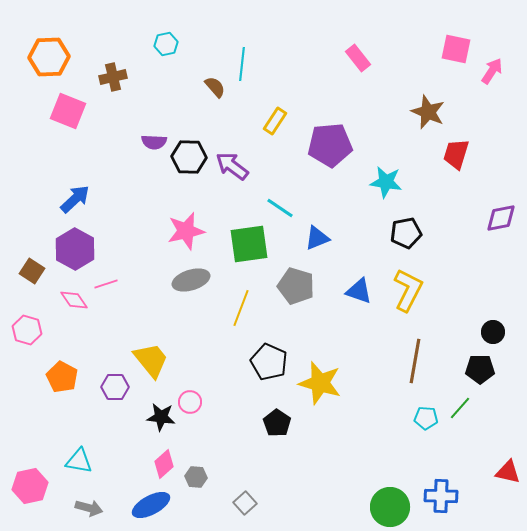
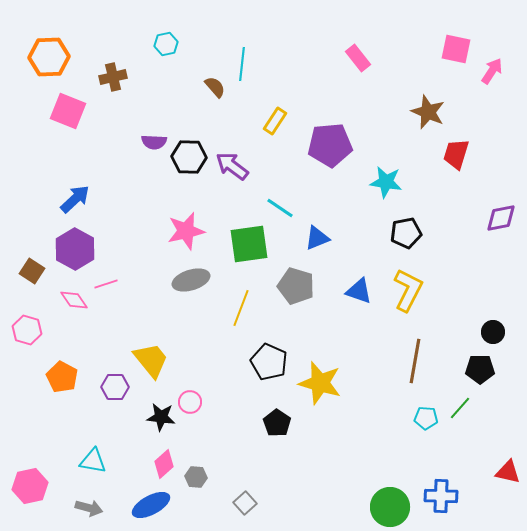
cyan triangle at (79, 461): moved 14 px right
